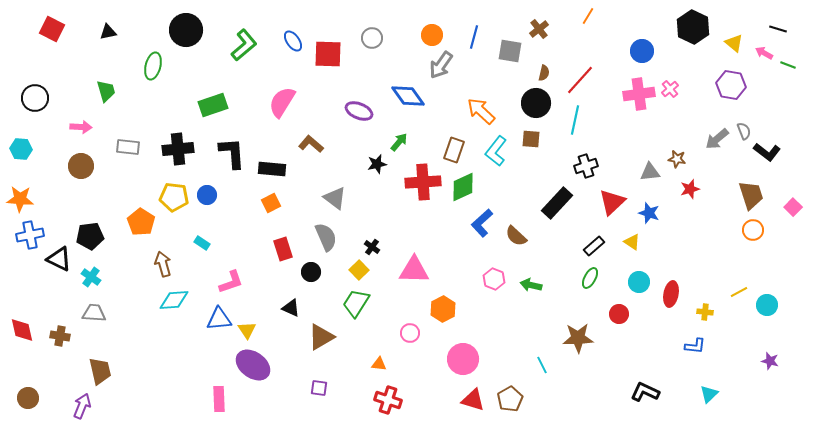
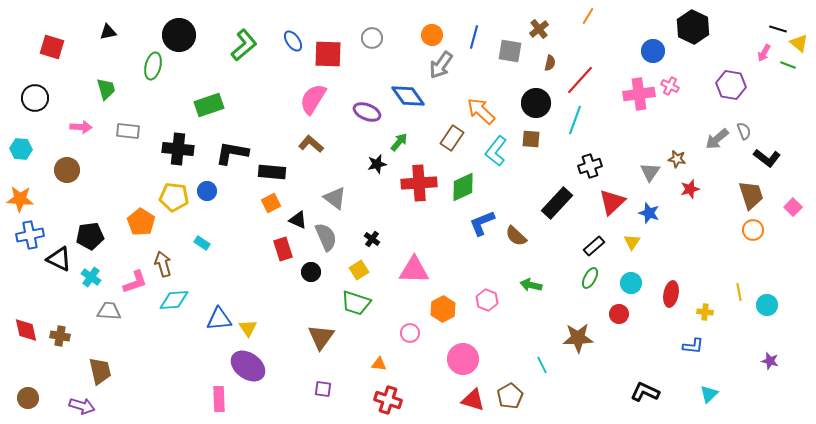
red square at (52, 29): moved 18 px down; rotated 10 degrees counterclockwise
black circle at (186, 30): moved 7 px left, 5 px down
yellow triangle at (734, 43): moved 65 px right
blue circle at (642, 51): moved 11 px right
pink arrow at (764, 53): rotated 90 degrees counterclockwise
brown semicircle at (544, 73): moved 6 px right, 10 px up
pink cross at (670, 89): moved 3 px up; rotated 24 degrees counterclockwise
green trapezoid at (106, 91): moved 2 px up
pink semicircle at (282, 102): moved 31 px right, 3 px up
green rectangle at (213, 105): moved 4 px left
purple ellipse at (359, 111): moved 8 px right, 1 px down
cyan line at (575, 120): rotated 8 degrees clockwise
gray rectangle at (128, 147): moved 16 px up
black cross at (178, 149): rotated 12 degrees clockwise
brown rectangle at (454, 150): moved 2 px left, 12 px up; rotated 15 degrees clockwise
black L-shape at (767, 152): moved 6 px down
black L-shape at (232, 153): rotated 76 degrees counterclockwise
brown circle at (81, 166): moved 14 px left, 4 px down
black cross at (586, 166): moved 4 px right
black rectangle at (272, 169): moved 3 px down
gray triangle at (650, 172): rotated 50 degrees counterclockwise
red cross at (423, 182): moved 4 px left, 1 px down
blue circle at (207, 195): moved 4 px up
blue L-shape at (482, 223): rotated 20 degrees clockwise
yellow triangle at (632, 242): rotated 30 degrees clockwise
black cross at (372, 247): moved 8 px up
yellow square at (359, 270): rotated 12 degrees clockwise
pink hexagon at (494, 279): moved 7 px left, 21 px down
pink L-shape at (231, 282): moved 96 px left
cyan circle at (639, 282): moved 8 px left, 1 px down
yellow line at (739, 292): rotated 72 degrees counterclockwise
green trapezoid at (356, 303): rotated 104 degrees counterclockwise
black triangle at (291, 308): moved 7 px right, 88 px up
gray trapezoid at (94, 313): moved 15 px right, 2 px up
red diamond at (22, 330): moved 4 px right
yellow triangle at (247, 330): moved 1 px right, 2 px up
brown triangle at (321, 337): rotated 24 degrees counterclockwise
blue L-shape at (695, 346): moved 2 px left
purple ellipse at (253, 365): moved 5 px left, 1 px down
purple square at (319, 388): moved 4 px right, 1 px down
brown pentagon at (510, 399): moved 3 px up
purple arrow at (82, 406): rotated 85 degrees clockwise
